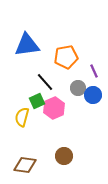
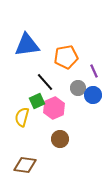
brown circle: moved 4 px left, 17 px up
